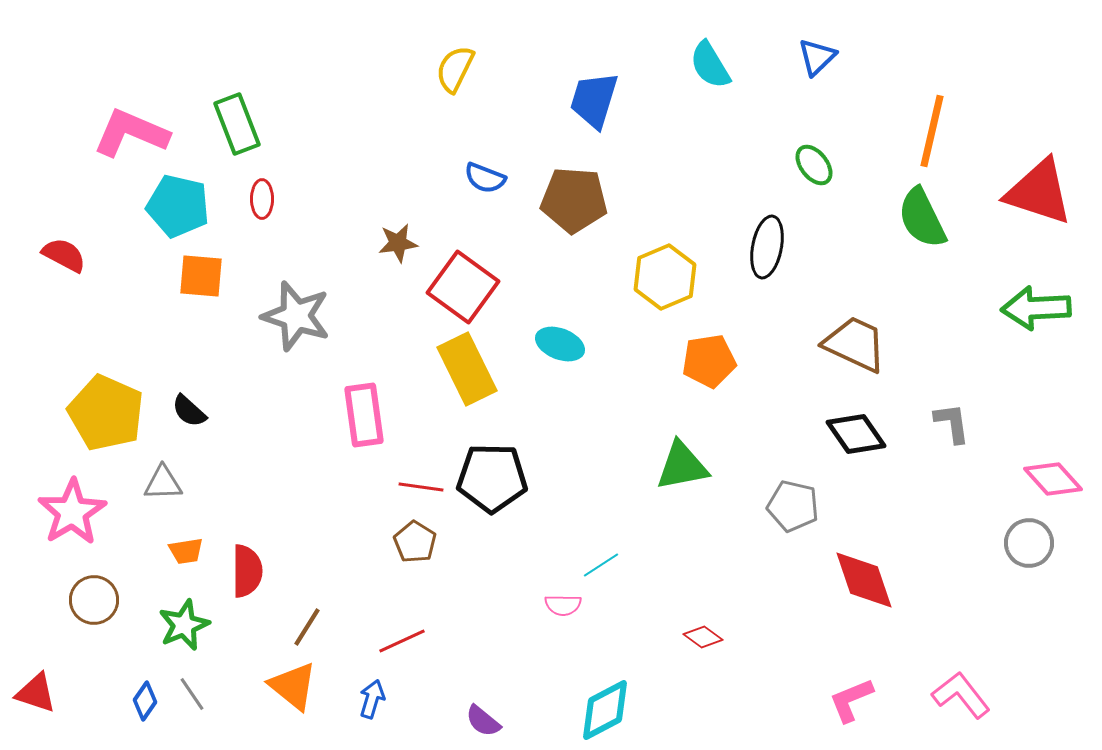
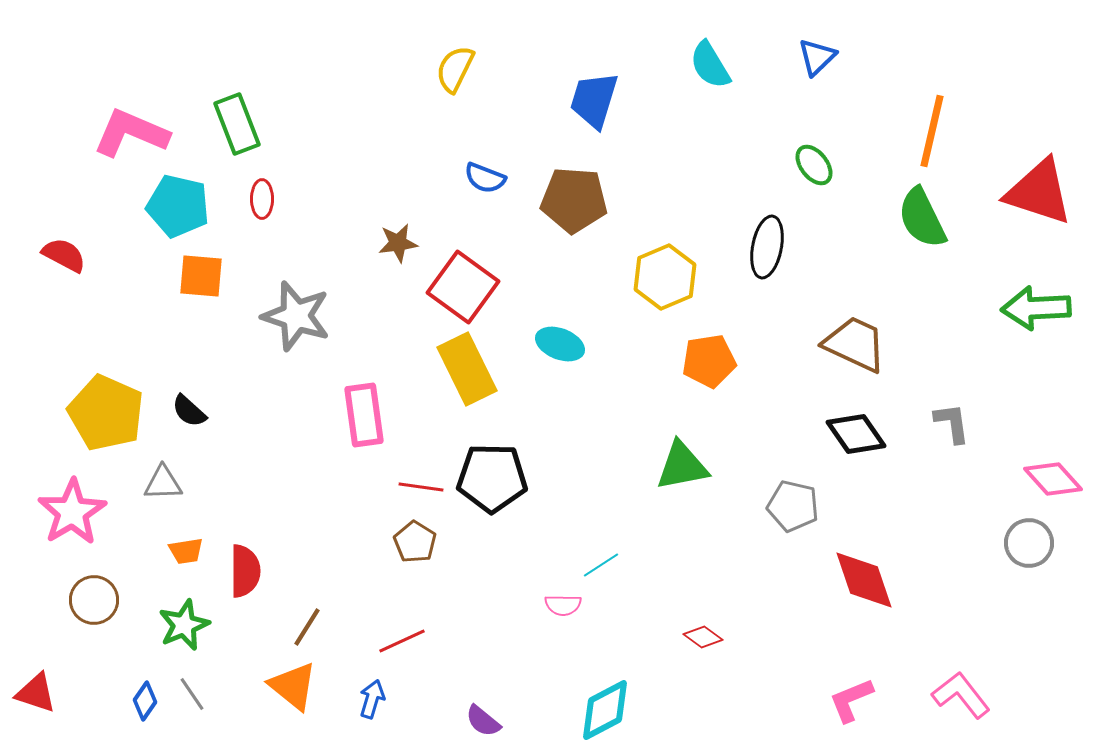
red semicircle at (247, 571): moved 2 px left
